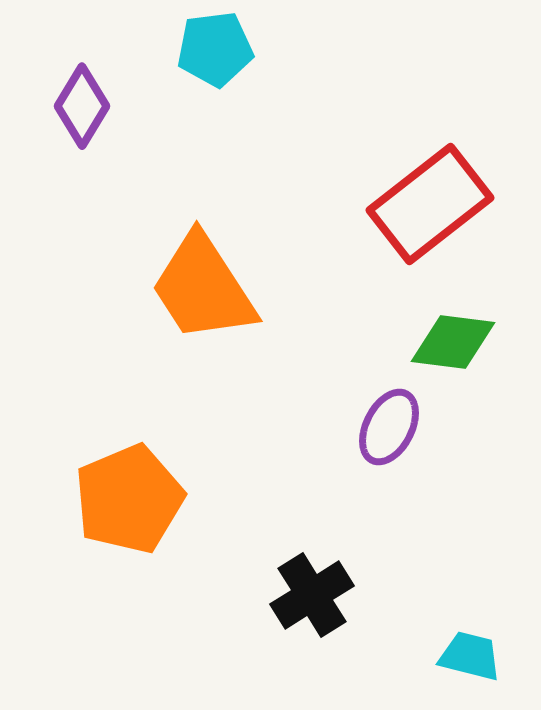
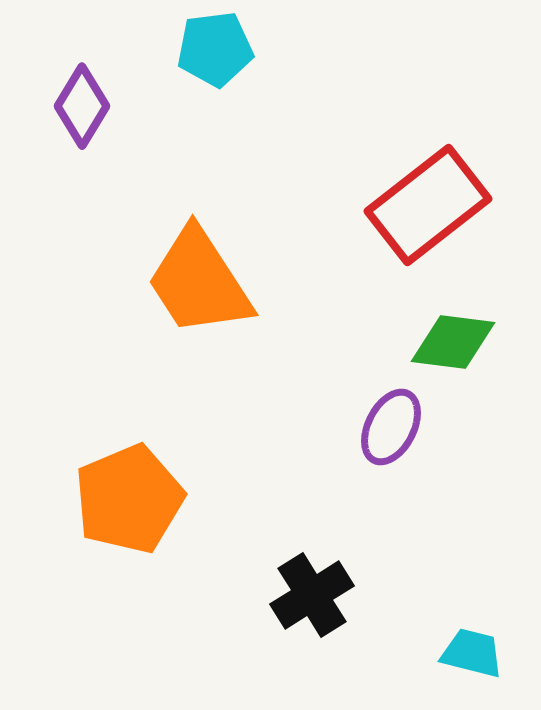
red rectangle: moved 2 px left, 1 px down
orange trapezoid: moved 4 px left, 6 px up
purple ellipse: moved 2 px right
cyan trapezoid: moved 2 px right, 3 px up
